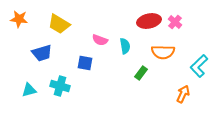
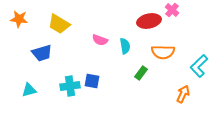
pink cross: moved 3 px left, 12 px up
blue square: moved 7 px right, 18 px down
cyan cross: moved 10 px right; rotated 24 degrees counterclockwise
